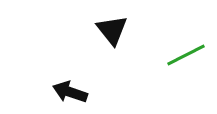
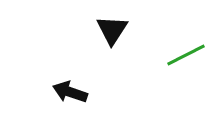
black triangle: rotated 12 degrees clockwise
